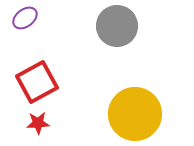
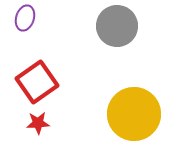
purple ellipse: rotated 35 degrees counterclockwise
red square: rotated 6 degrees counterclockwise
yellow circle: moved 1 px left
